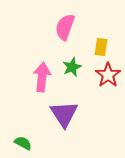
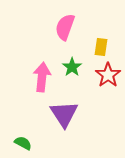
green star: rotated 12 degrees counterclockwise
